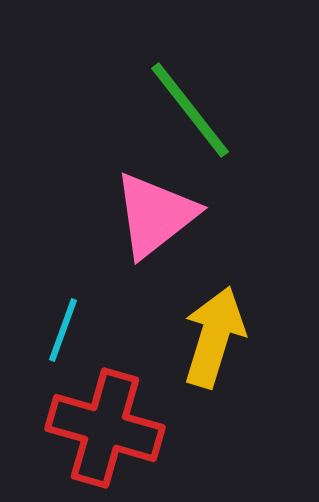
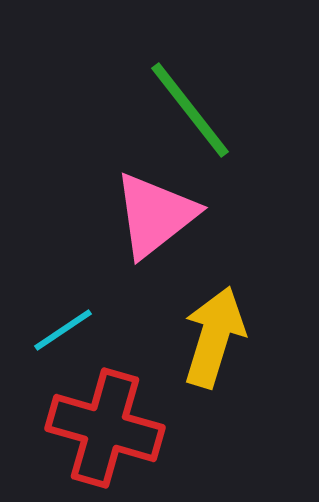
cyan line: rotated 36 degrees clockwise
